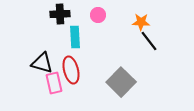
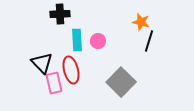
pink circle: moved 26 px down
orange star: rotated 12 degrees clockwise
cyan rectangle: moved 2 px right, 3 px down
black line: rotated 55 degrees clockwise
black triangle: rotated 30 degrees clockwise
